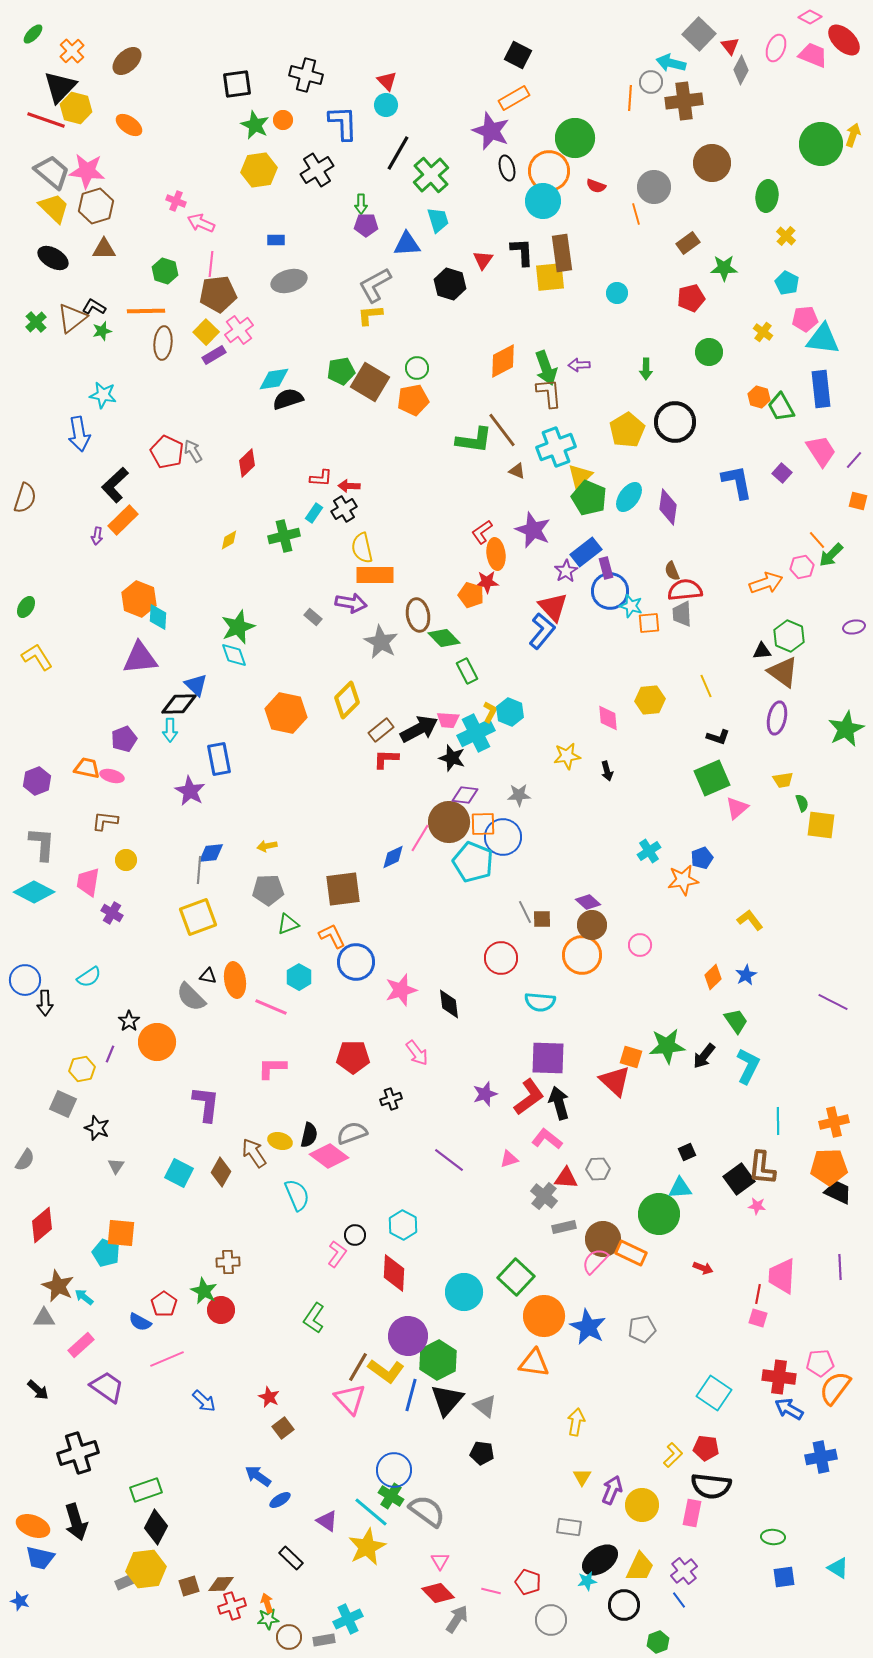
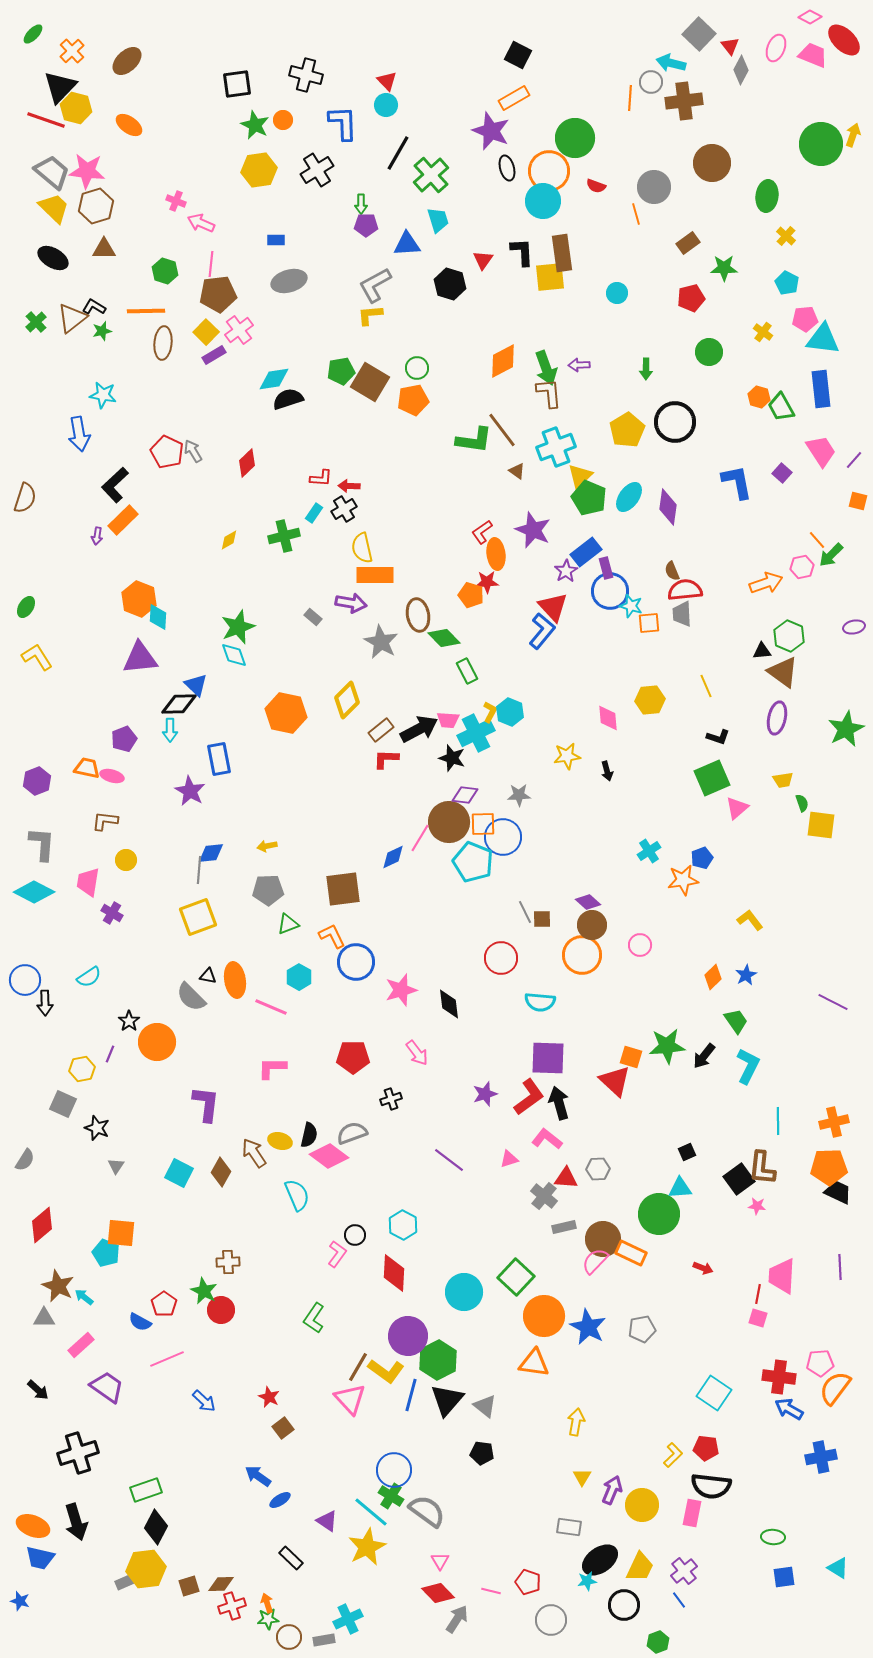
brown triangle at (517, 471): rotated 12 degrees clockwise
